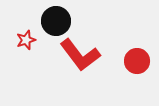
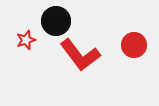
red circle: moved 3 px left, 16 px up
